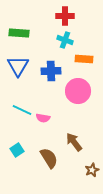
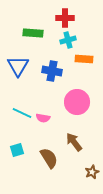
red cross: moved 2 px down
green rectangle: moved 14 px right
cyan cross: moved 3 px right; rotated 35 degrees counterclockwise
blue cross: moved 1 px right; rotated 12 degrees clockwise
pink circle: moved 1 px left, 11 px down
cyan line: moved 3 px down
cyan square: rotated 16 degrees clockwise
brown star: moved 2 px down
